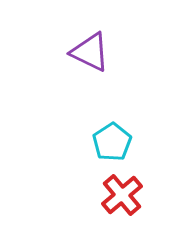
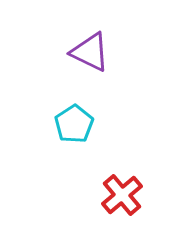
cyan pentagon: moved 38 px left, 18 px up
